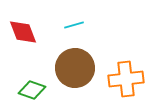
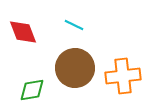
cyan line: rotated 42 degrees clockwise
orange cross: moved 3 px left, 3 px up
green diamond: rotated 28 degrees counterclockwise
